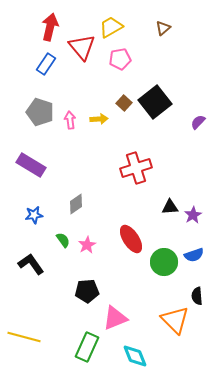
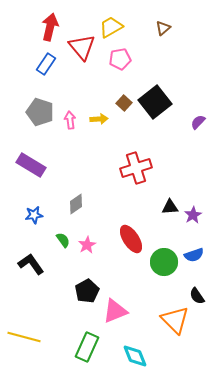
black pentagon: rotated 25 degrees counterclockwise
black semicircle: rotated 30 degrees counterclockwise
pink triangle: moved 7 px up
